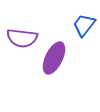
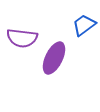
blue trapezoid: rotated 15 degrees clockwise
